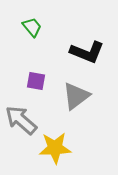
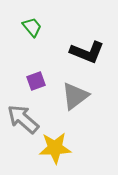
purple square: rotated 30 degrees counterclockwise
gray triangle: moved 1 px left
gray arrow: moved 2 px right, 1 px up
